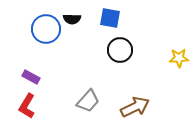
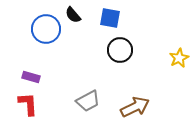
black semicircle: moved 1 px right, 4 px up; rotated 48 degrees clockwise
yellow star: rotated 24 degrees counterclockwise
purple rectangle: rotated 12 degrees counterclockwise
gray trapezoid: rotated 20 degrees clockwise
red L-shape: moved 1 px right, 2 px up; rotated 145 degrees clockwise
